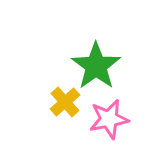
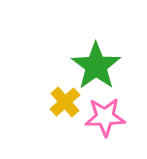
pink star: moved 4 px left, 2 px up; rotated 9 degrees clockwise
